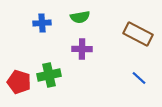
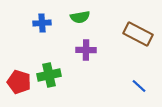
purple cross: moved 4 px right, 1 px down
blue line: moved 8 px down
